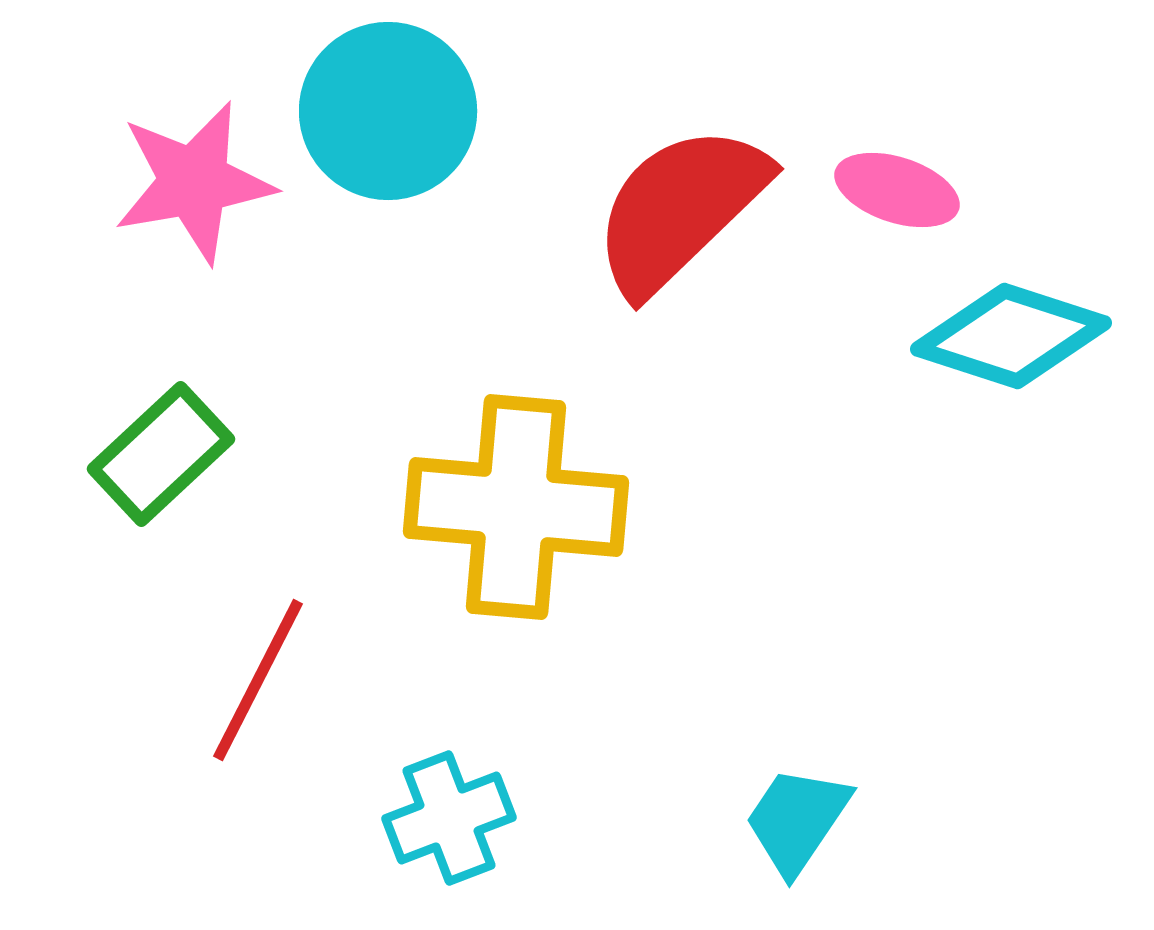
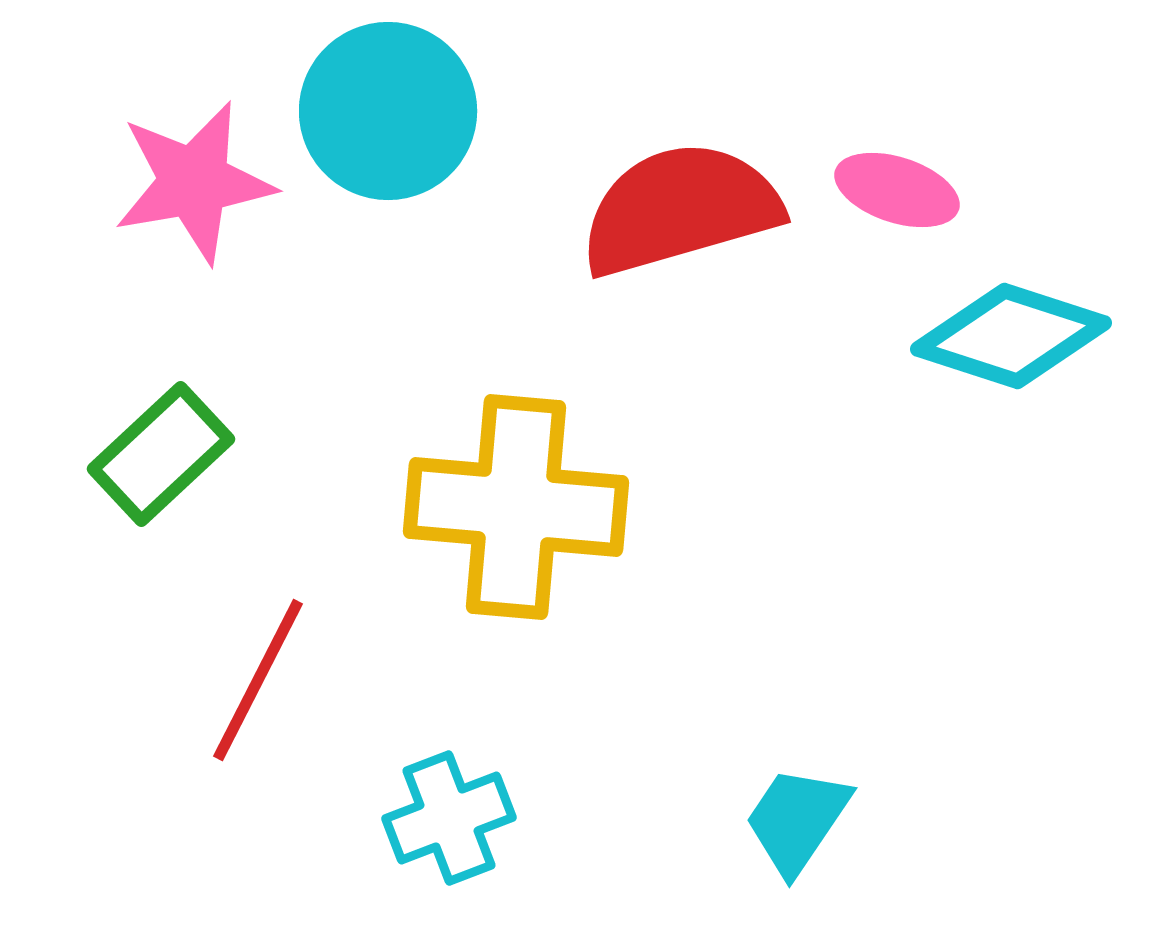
red semicircle: rotated 28 degrees clockwise
